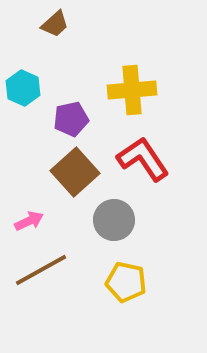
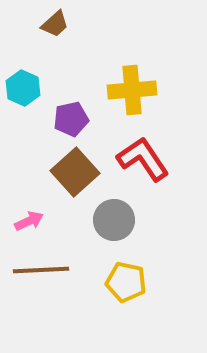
brown line: rotated 26 degrees clockwise
